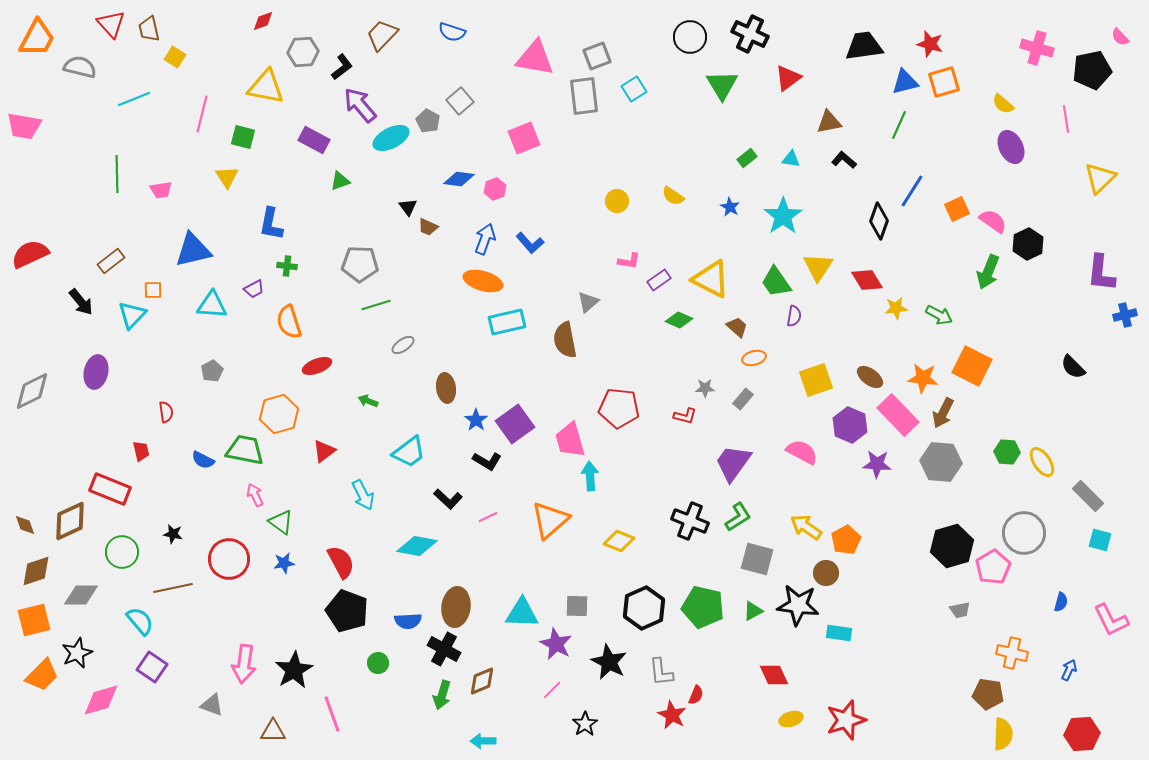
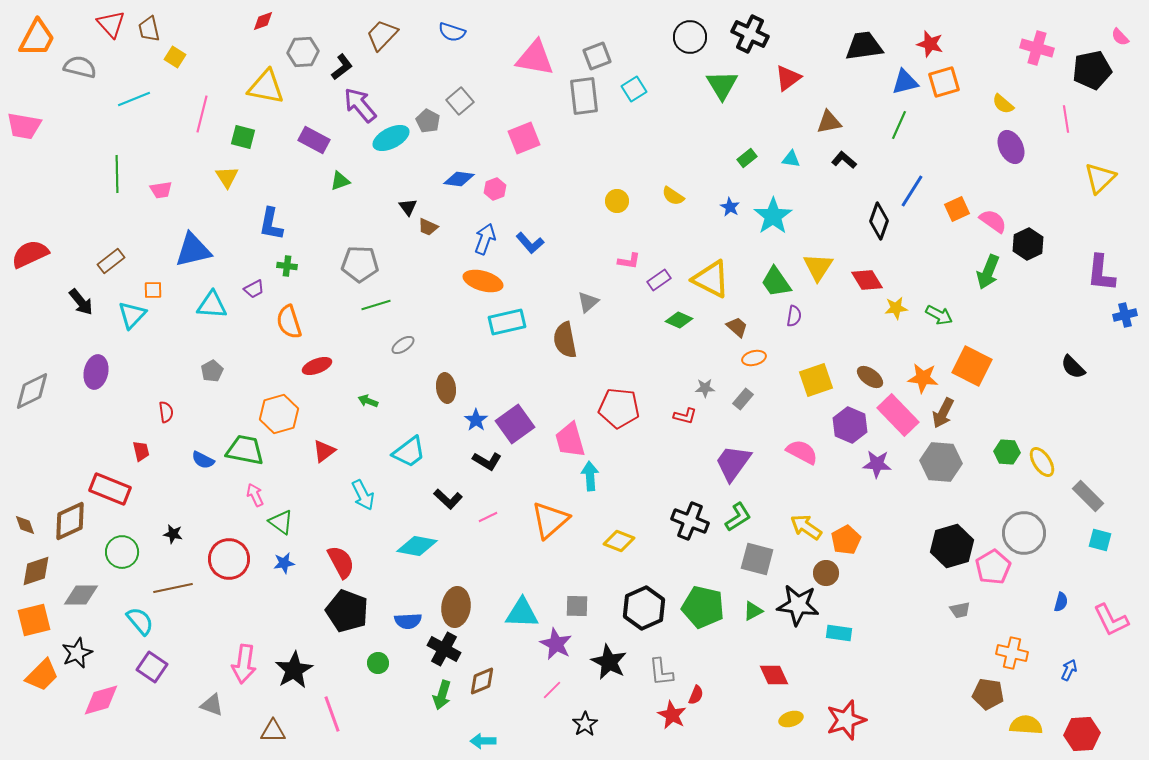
cyan star at (783, 216): moved 10 px left
yellow semicircle at (1003, 734): moved 23 px right, 9 px up; rotated 88 degrees counterclockwise
